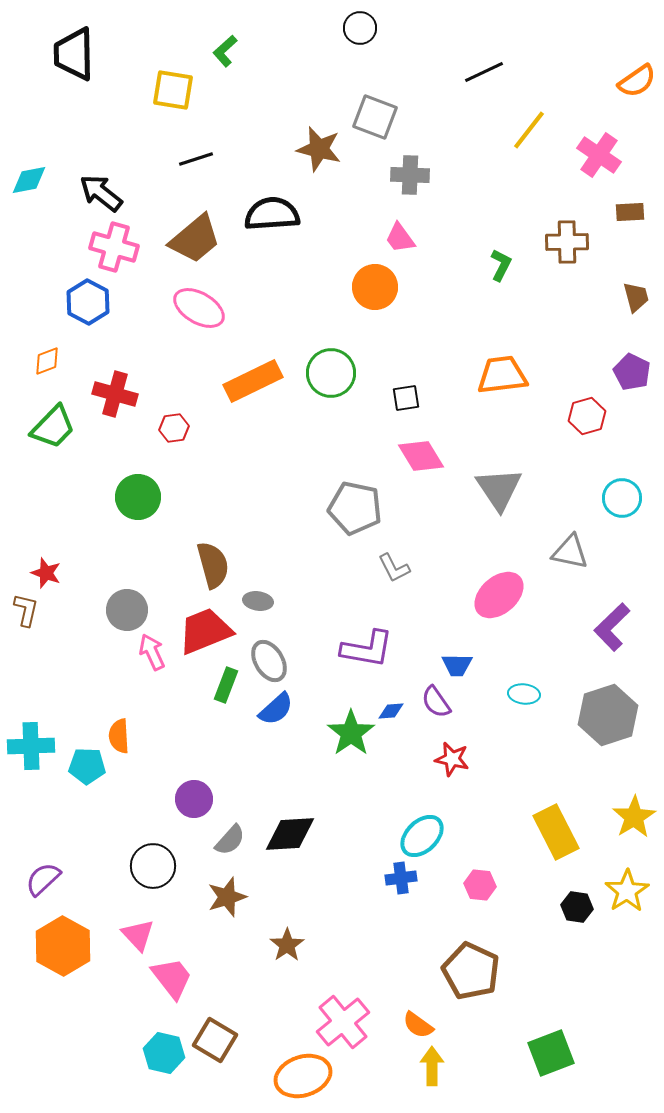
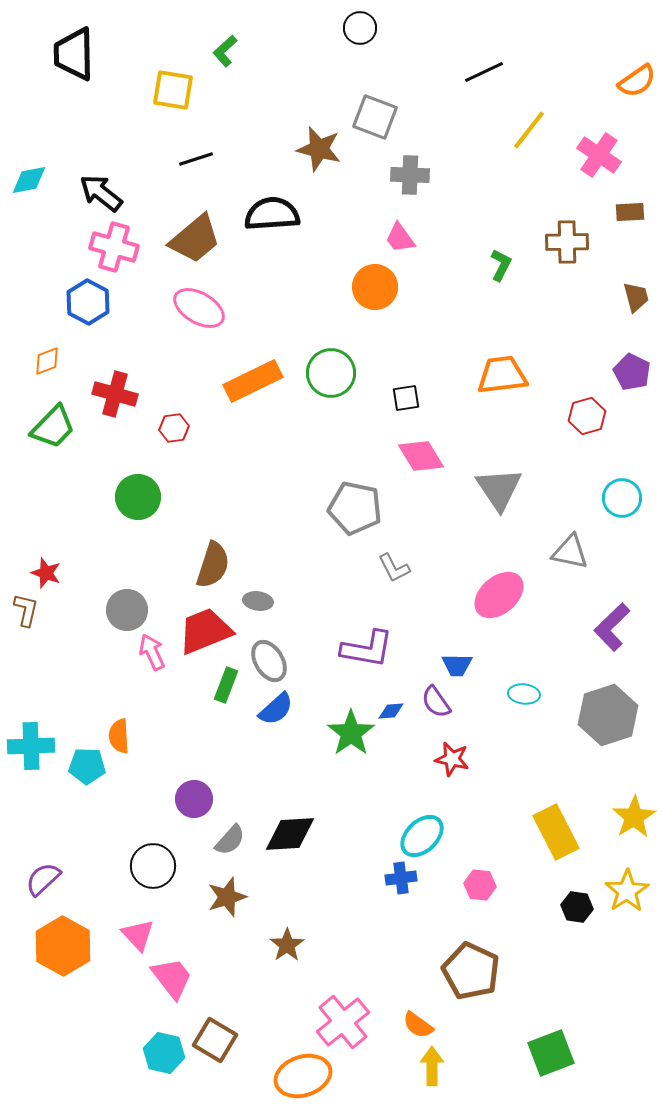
brown semicircle at (213, 565): rotated 33 degrees clockwise
